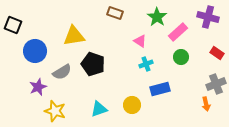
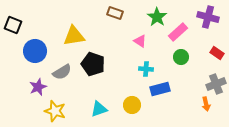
cyan cross: moved 5 px down; rotated 24 degrees clockwise
